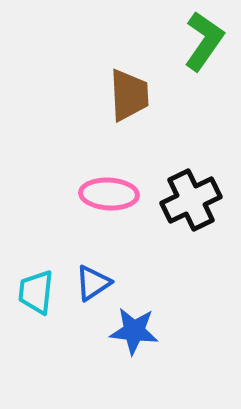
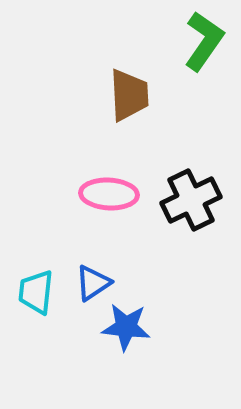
blue star: moved 8 px left, 4 px up
